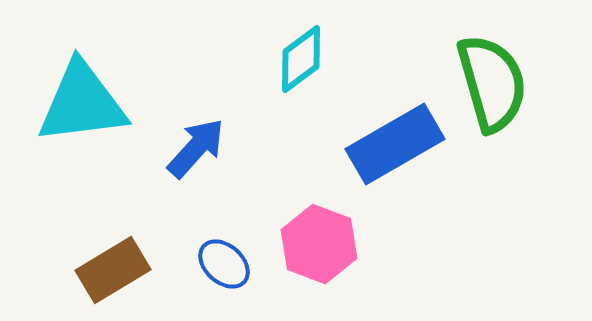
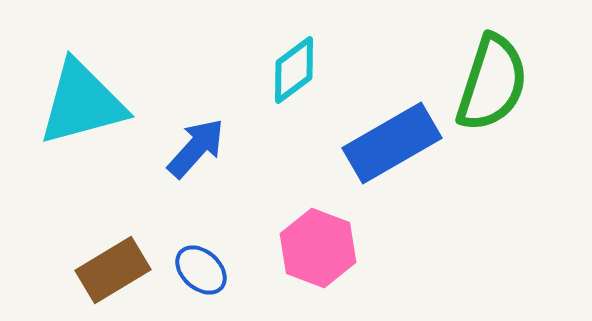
cyan diamond: moved 7 px left, 11 px down
green semicircle: rotated 34 degrees clockwise
cyan triangle: rotated 8 degrees counterclockwise
blue rectangle: moved 3 px left, 1 px up
pink hexagon: moved 1 px left, 4 px down
blue ellipse: moved 23 px left, 6 px down
